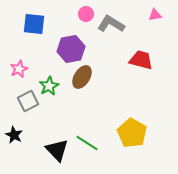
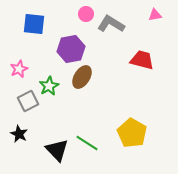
red trapezoid: moved 1 px right
black star: moved 5 px right, 1 px up
